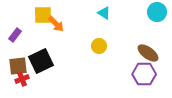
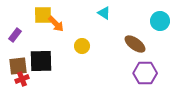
cyan circle: moved 3 px right, 9 px down
yellow circle: moved 17 px left
brown ellipse: moved 13 px left, 9 px up
black square: rotated 25 degrees clockwise
purple hexagon: moved 1 px right, 1 px up
